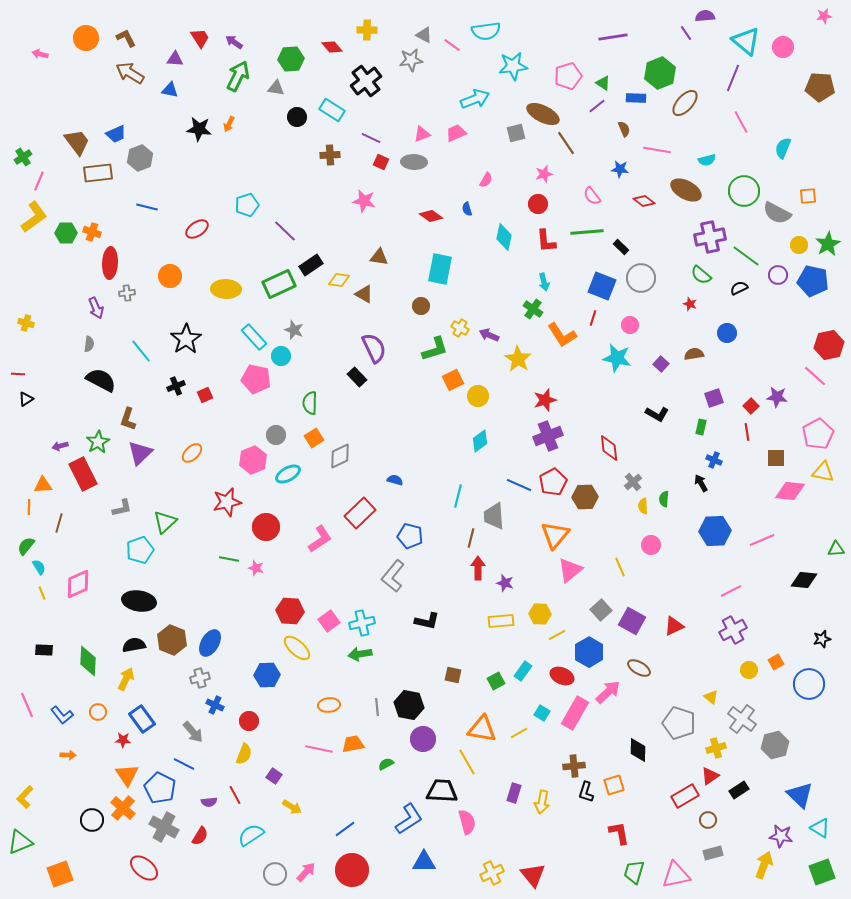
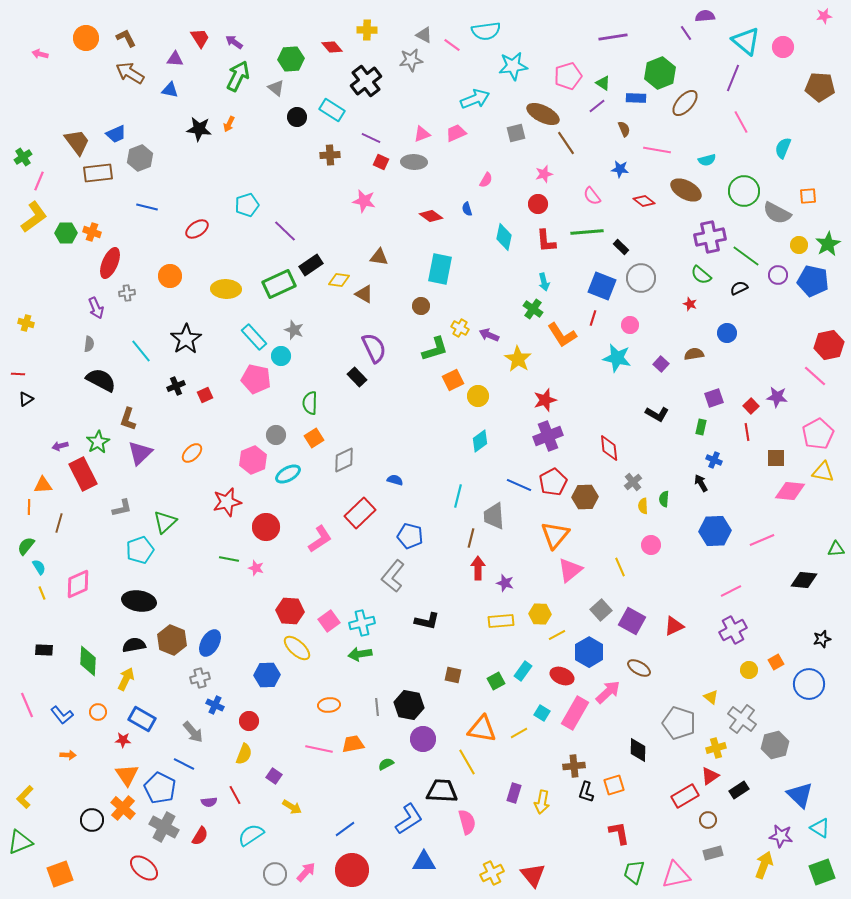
gray triangle at (276, 88): rotated 30 degrees clockwise
red ellipse at (110, 263): rotated 20 degrees clockwise
gray diamond at (340, 456): moved 4 px right, 4 px down
blue rectangle at (142, 719): rotated 24 degrees counterclockwise
